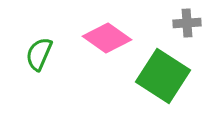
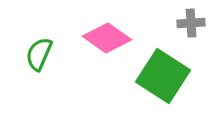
gray cross: moved 4 px right
